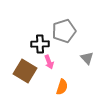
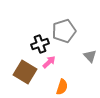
black cross: rotated 18 degrees counterclockwise
gray triangle: moved 3 px right, 2 px up
pink arrow: rotated 112 degrees counterclockwise
brown square: moved 1 px down
